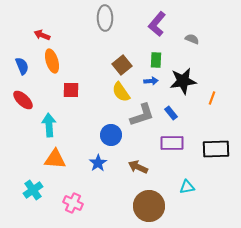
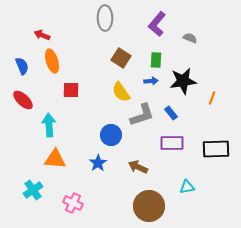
gray semicircle: moved 2 px left, 1 px up
brown square: moved 1 px left, 7 px up; rotated 18 degrees counterclockwise
